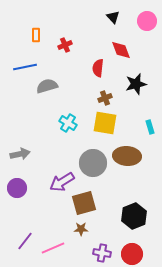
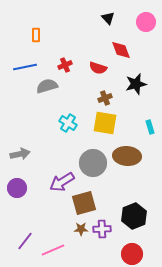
black triangle: moved 5 px left, 1 px down
pink circle: moved 1 px left, 1 px down
red cross: moved 20 px down
red semicircle: rotated 78 degrees counterclockwise
pink line: moved 2 px down
purple cross: moved 24 px up; rotated 12 degrees counterclockwise
